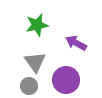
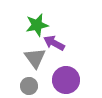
purple arrow: moved 22 px left
gray triangle: moved 4 px up
